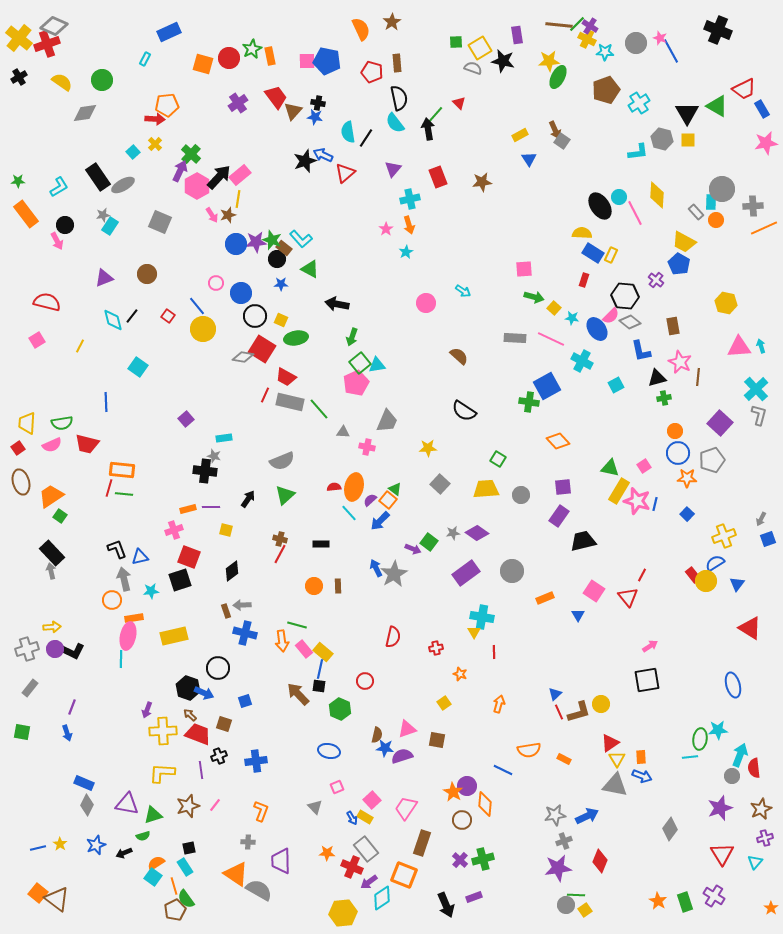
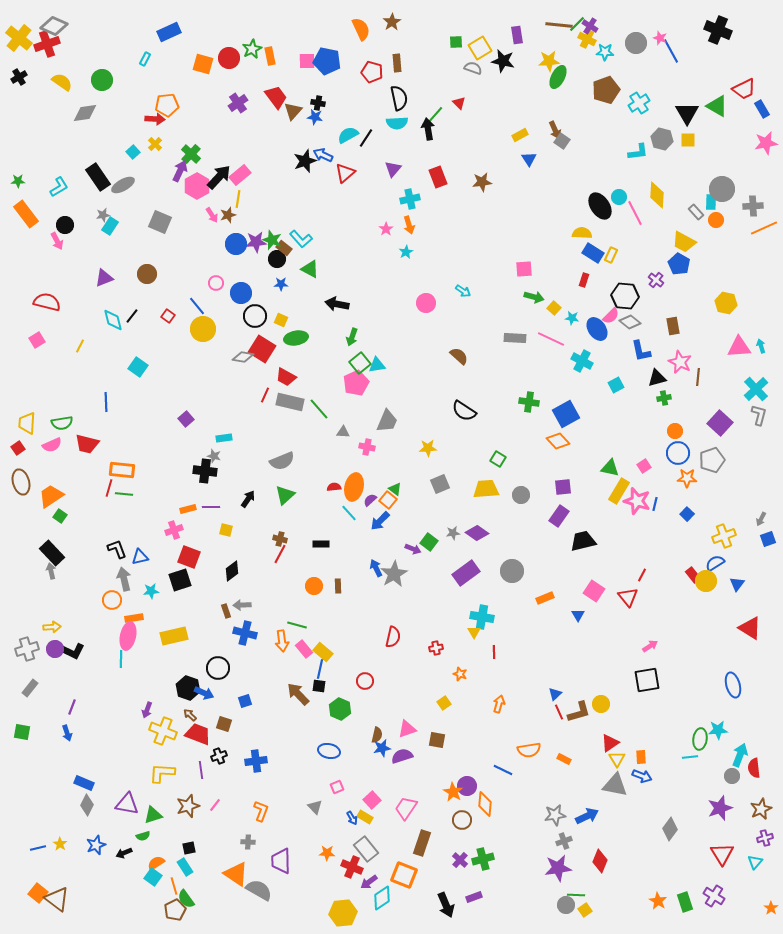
cyan semicircle at (395, 123): moved 2 px right; rotated 55 degrees counterclockwise
cyan semicircle at (348, 132): moved 3 px down; rotated 70 degrees clockwise
blue square at (547, 386): moved 19 px right, 28 px down
gray square at (440, 484): rotated 24 degrees clockwise
yellow cross at (163, 731): rotated 24 degrees clockwise
blue star at (385, 748): moved 3 px left; rotated 18 degrees counterclockwise
